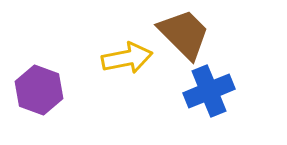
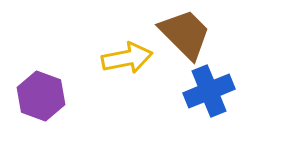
brown trapezoid: moved 1 px right
purple hexagon: moved 2 px right, 6 px down
